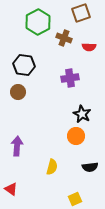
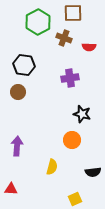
brown square: moved 8 px left; rotated 18 degrees clockwise
black star: rotated 12 degrees counterclockwise
orange circle: moved 4 px left, 4 px down
black semicircle: moved 3 px right, 5 px down
red triangle: rotated 32 degrees counterclockwise
